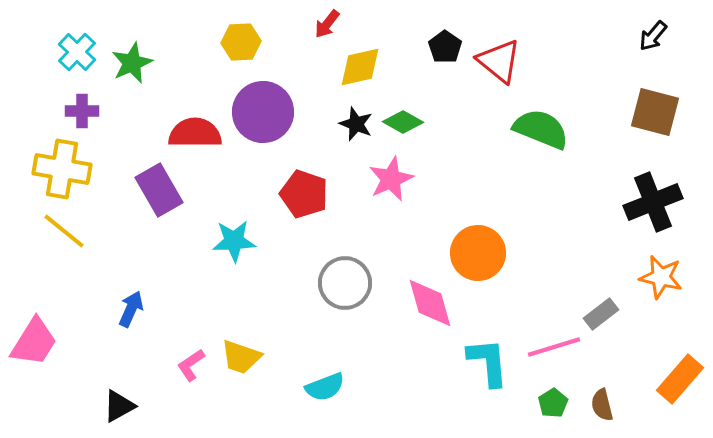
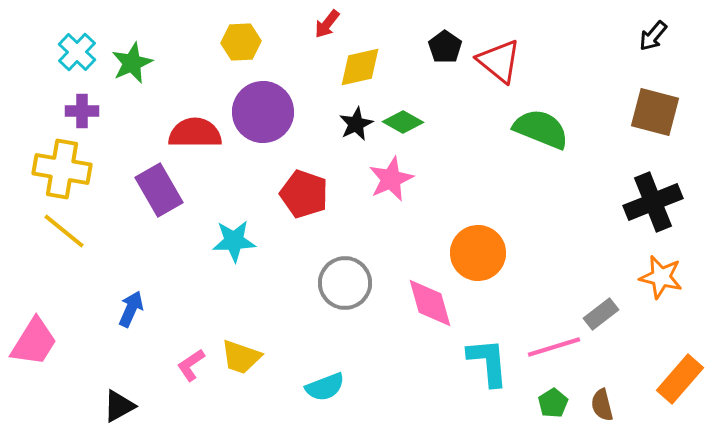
black star: rotated 24 degrees clockwise
